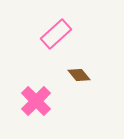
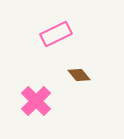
pink rectangle: rotated 16 degrees clockwise
